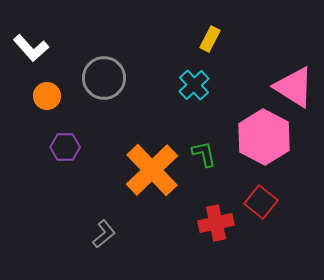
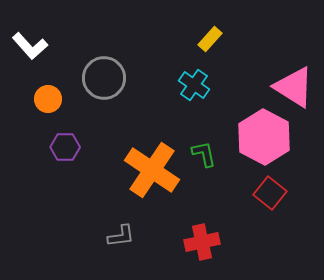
yellow rectangle: rotated 15 degrees clockwise
white L-shape: moved 1 px left, 2 px up
cyan cross: rotated 12 degrees counterclockwise
orange circle: moved 1 px right, 3 px down
orange cross: rotated 12 degrees counterclockwise
red square: moved 9 px right, 9 px up
red cross: moved 14 px left, 19 px down
gray L-shape: moved 17 px right, 2 px down; rotated 32 degrees clockwise
